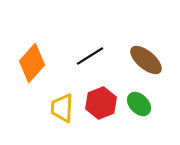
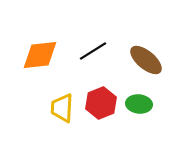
black line: moved 3 px right, 5 px up
orange diamond: moved 8 px right, 8 px up; rotated 42 degrees clockwise
green ellipse: rotated 40 degrees counterclockwise
